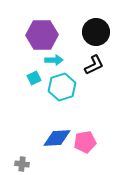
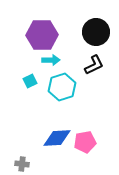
cyan arrow: moved 3 px left
cyan square: moved 4 px left, 3 px down
